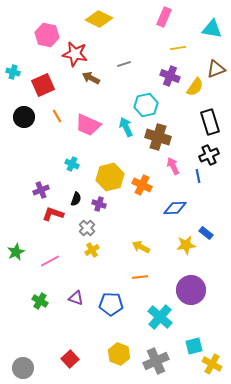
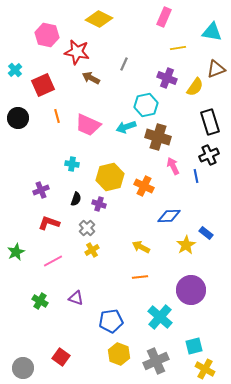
cyan triangle at (212, 29): moved 3 px down
red star at (75, 54): moved 2 px right, 2 px up
gray line at (124, 64): rotated 48 degrees counterclockwise
cyan cross at (13, 72): moved 2 px right, 2 px up; rotated 32 degrees clockwise
purple cross at (170, 76): moved 3 px left, 2 px down
orange line at (57, 116): rotated 16 degrees clockwise
black circle at (24, 117): moved 6 px left, 1 px down
cyan arrow at (126, 127): rotated 84 degrees counterclockwise
cyan cross at (72, 164): rotated 16 degrees counterclockwise
blue line at (198, 176): moved 2 px left
orange cross at (142, 185): moved 2 px right, 1 px down
blue diamond at (175, 208): moved 6 px left, 8 px down
red L-shape at (53, 214): moved 4 px left, 9 px down
yellow star at (186, 245): rotated 24 degrees counterclockwise
pink line at (50, 261): moved 3 px right
blue pentagon at (111, 304): moved 17 px down; rotated 10 degrees counterclockwise
red square at (70, 359): moved 9 px left, 2 px up; rotated 12 degrees counterclockwise
yellow cross at (212, 364): moved 7 px left, 5 px down
